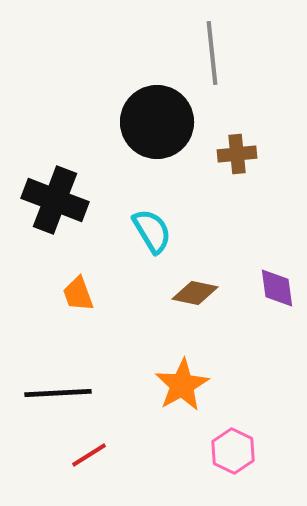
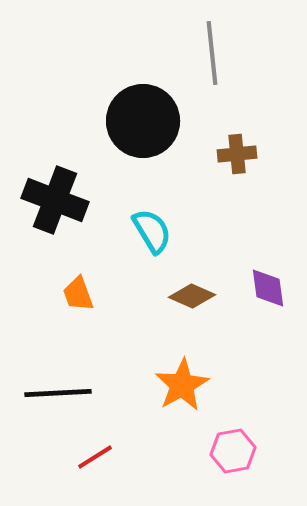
black circle: moved 14 px left, 1 px up
purple diamond: moved 9 px left
brown diamond: moved 3 px left, 3 px down; rotated 12 degrees clockwise
pink hexagon: rotated 24 degrees clockwise
red line: moved 6 px right, 2 px down
